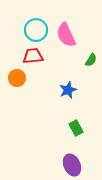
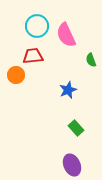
cyan circle: moved 1 px right, 4 px up
green semicircle: rotated 128 degrees clockwise
orange circle: moved 1 px left, 3 px up
green rectangle: rotated 14 degrees counterclockwise
